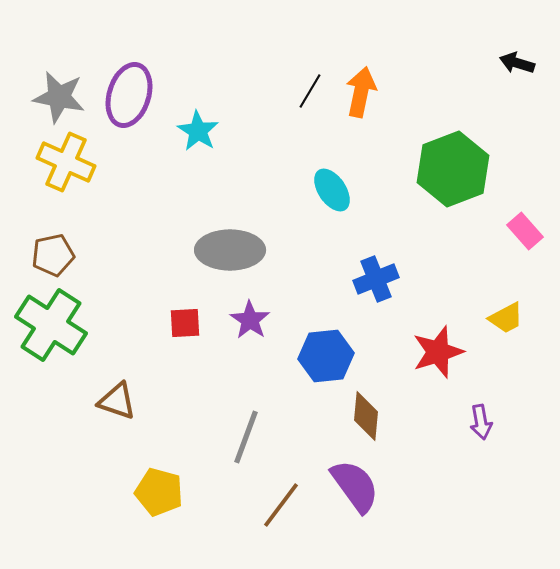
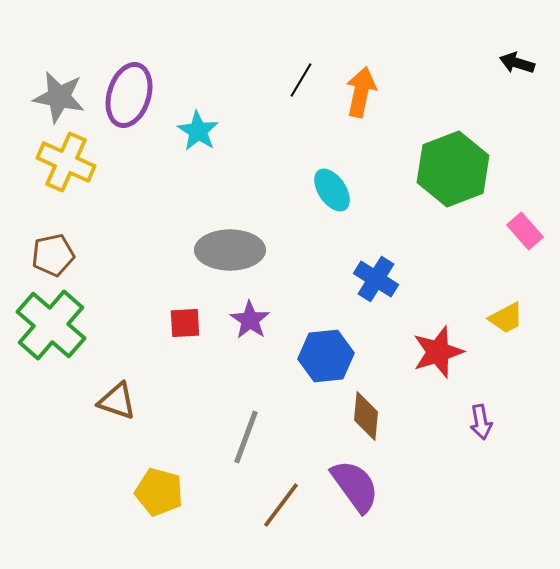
black line: moved 9 px left, 11 px up
blue cross: rotated 36 degrees counterclockwise
green cross: rotated 8 degrees clockwise
